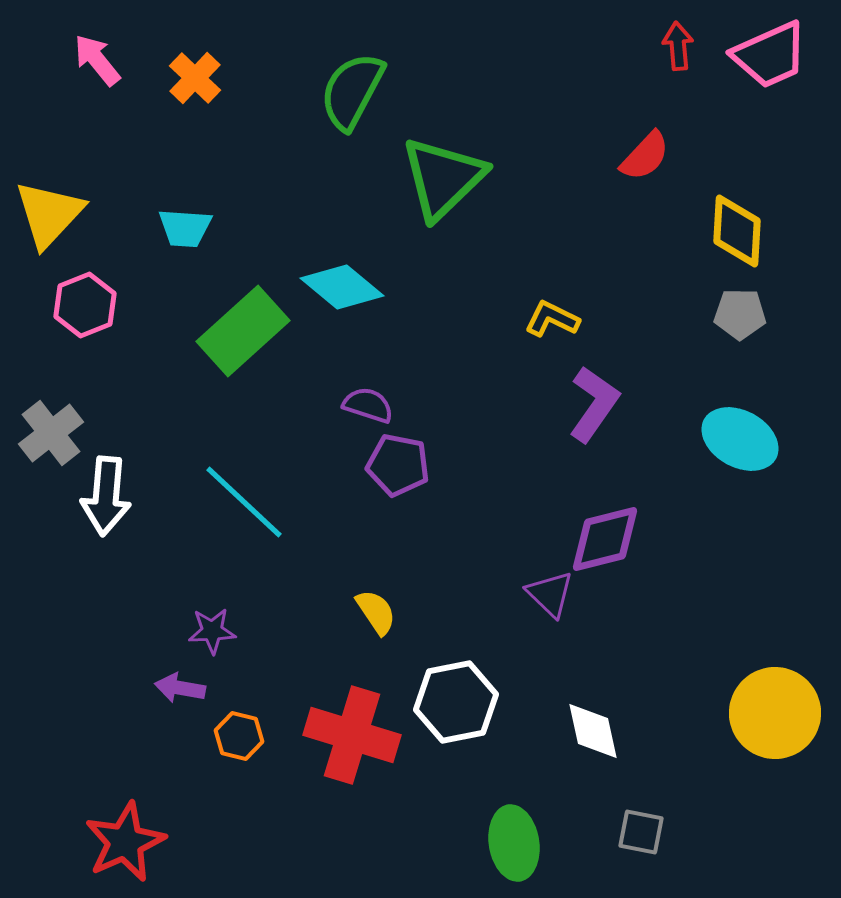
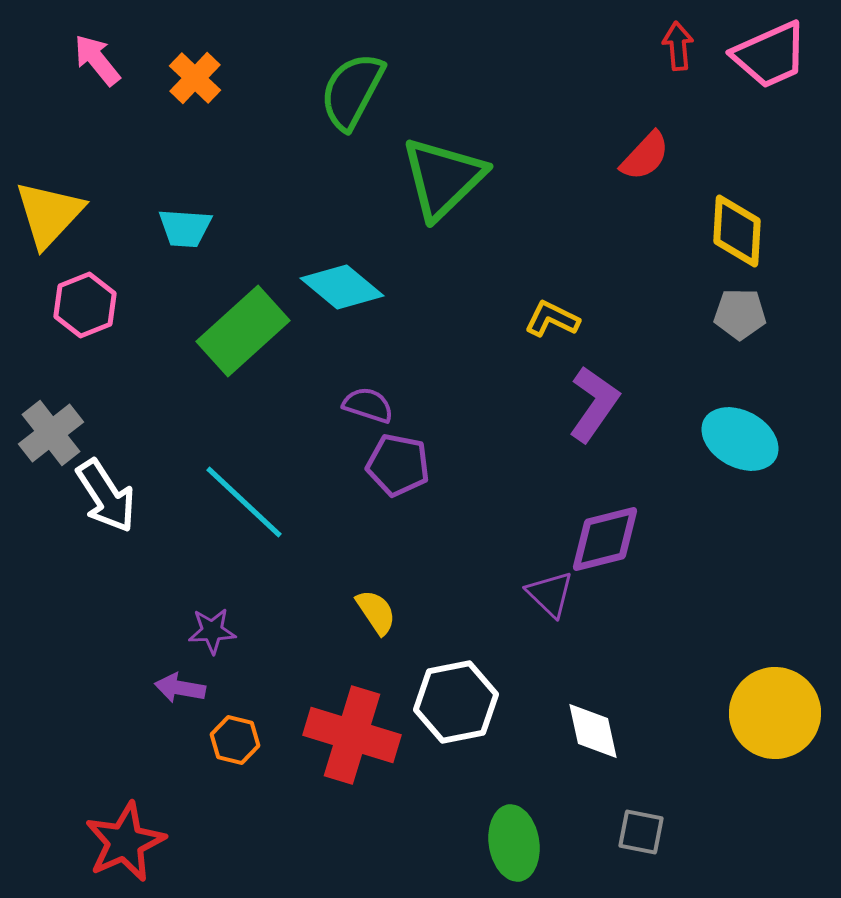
white arrow: rotated 38 degrees counterclockwise
orange hexagon: moved 4 px left, 4 px down
